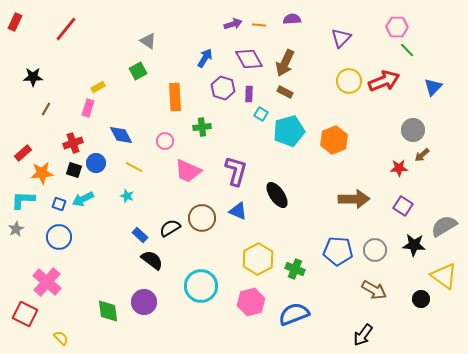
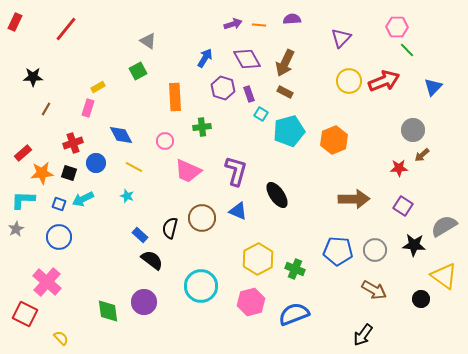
purple diamond at (249, 59): moved 2 px left
purple rectangle at (249, 94): rotated 21 degrees counterclockwise
black square at (74, 170): moved 5 px left, 3 px down
black semicircle at (170, 228): rotated 45 degrees counterclockwise
